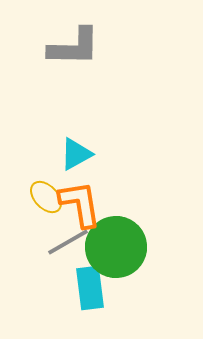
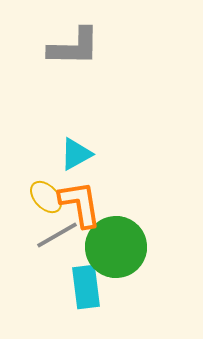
gray line: moved 11 px left, 7 px up
cyan rectangle: moved 4 px left, 1 px up
